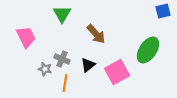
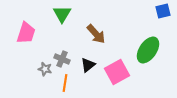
pink trapezoid: moved 4 px up; rotated 45 degrees clockwise
